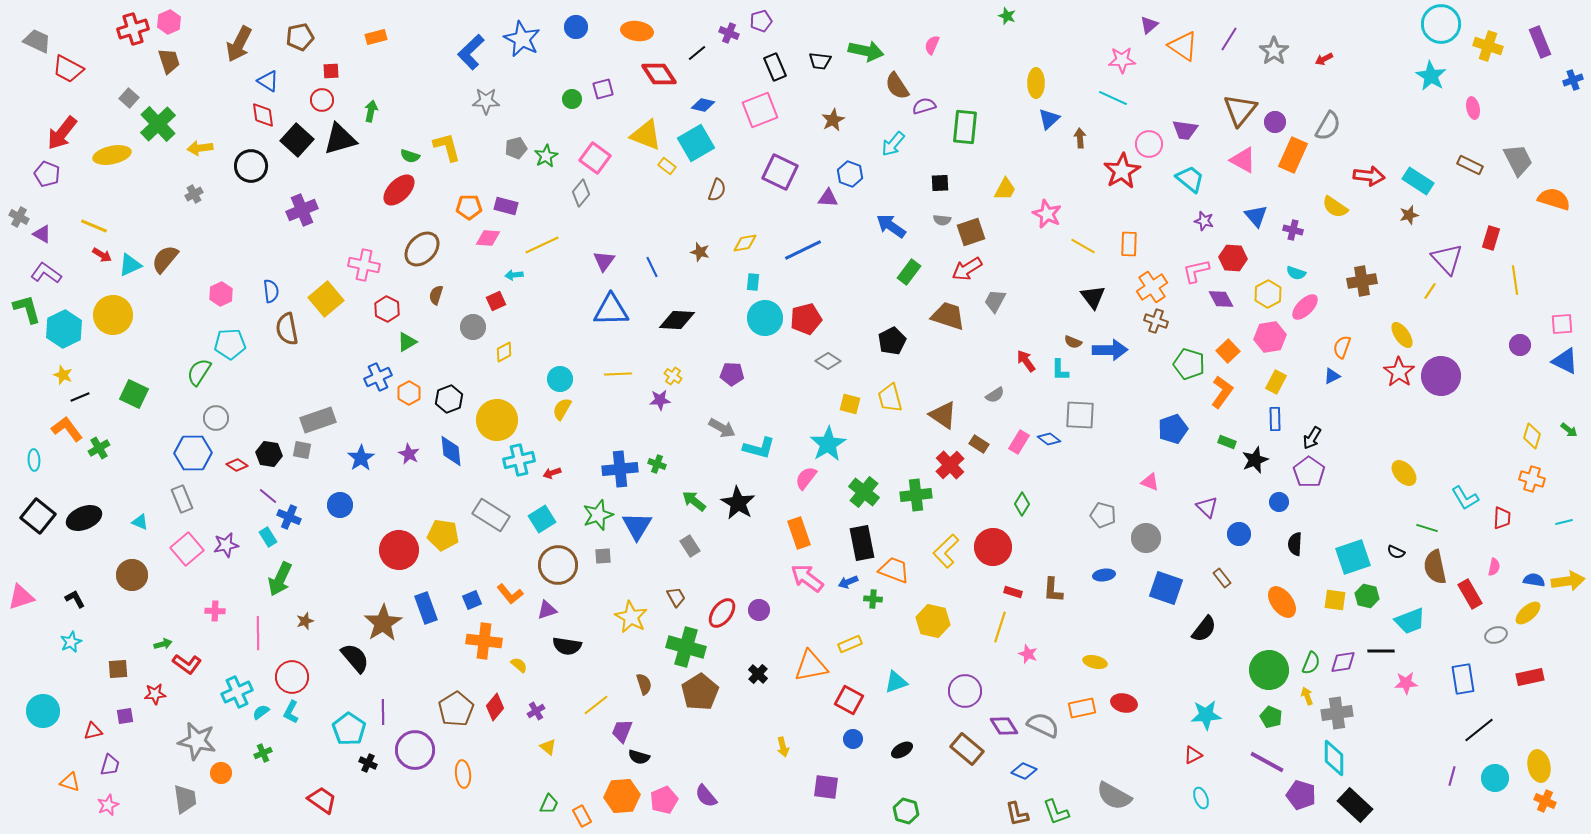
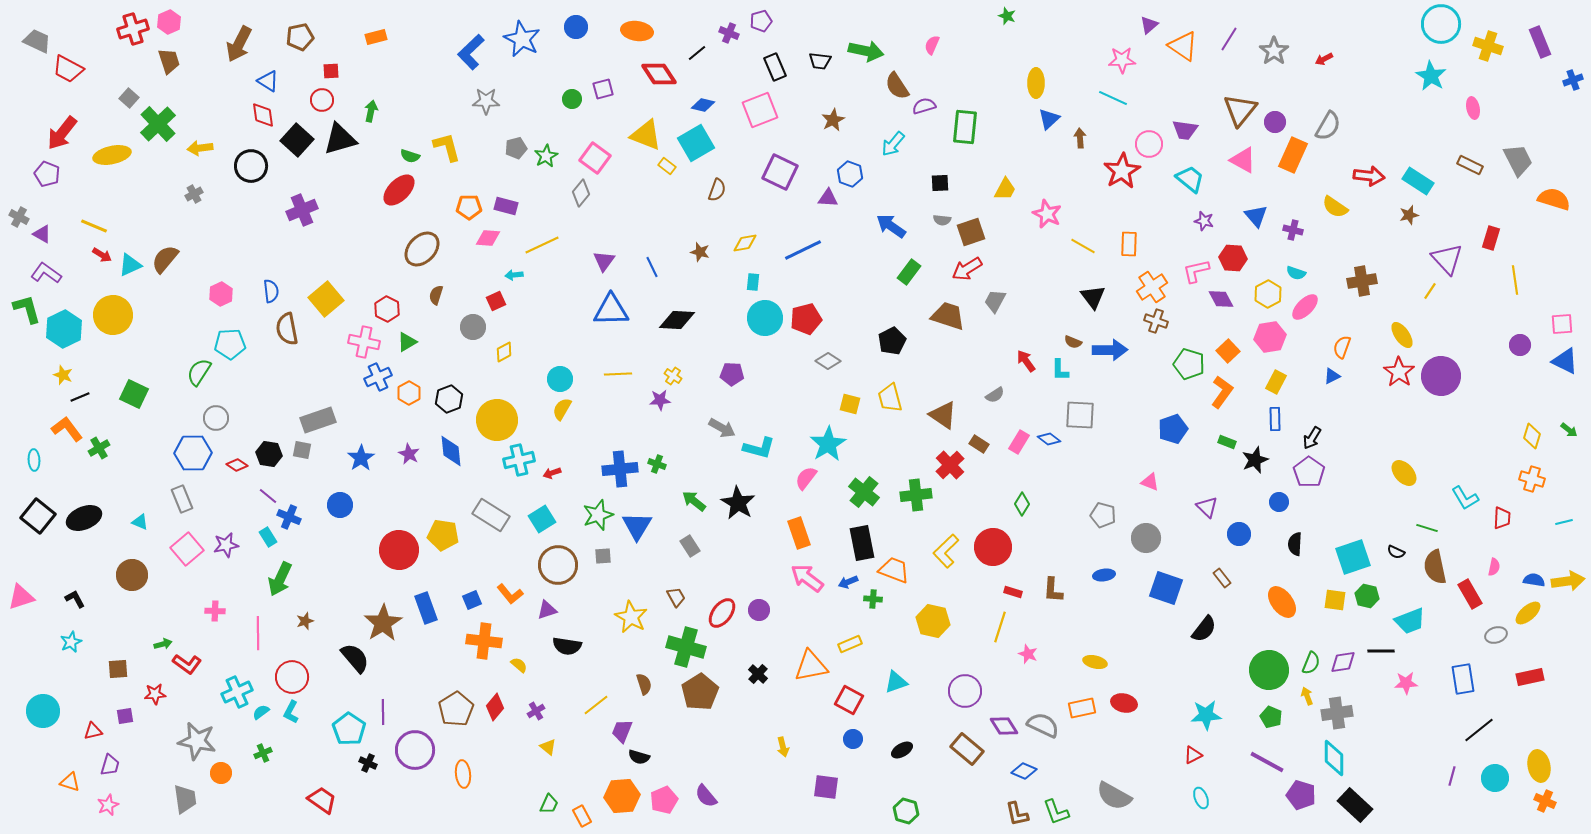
pink cross at (364, 265): moved 77 px down
